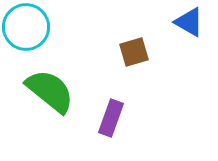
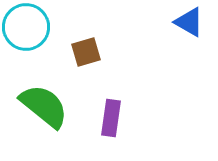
brown square: moved 48 px left
green semicircle: moved 6 px left, 15 px down
purple rectangle: rotated 12 degrees counterclockwise
